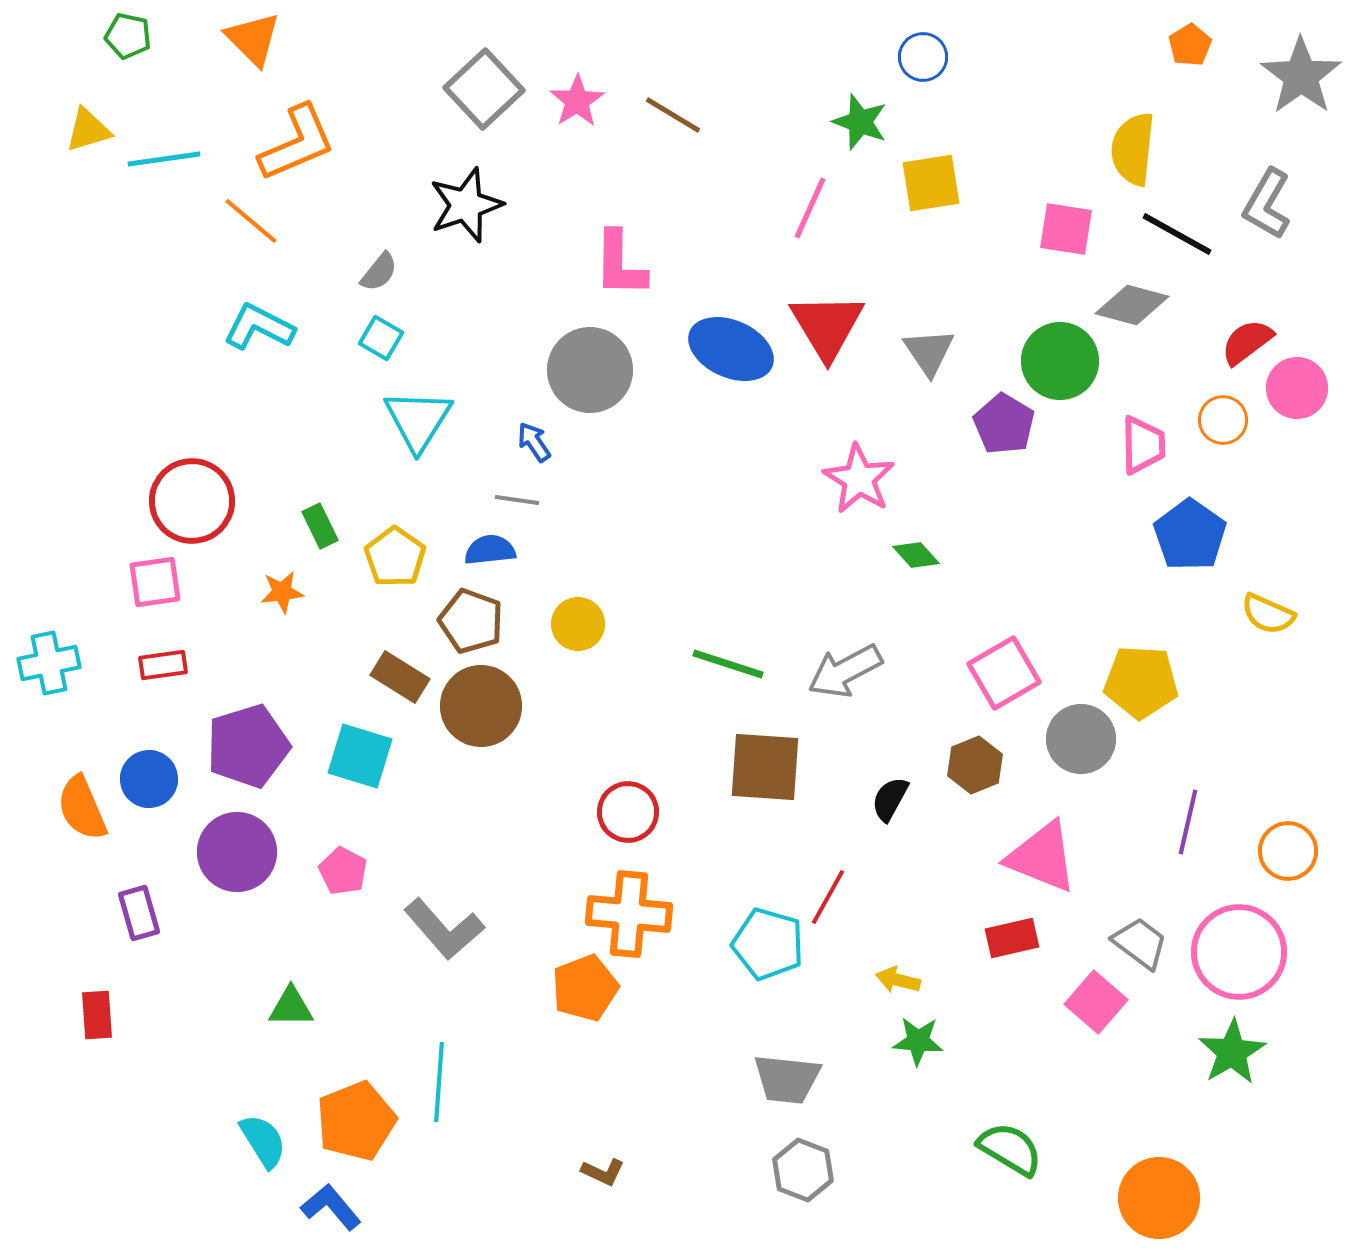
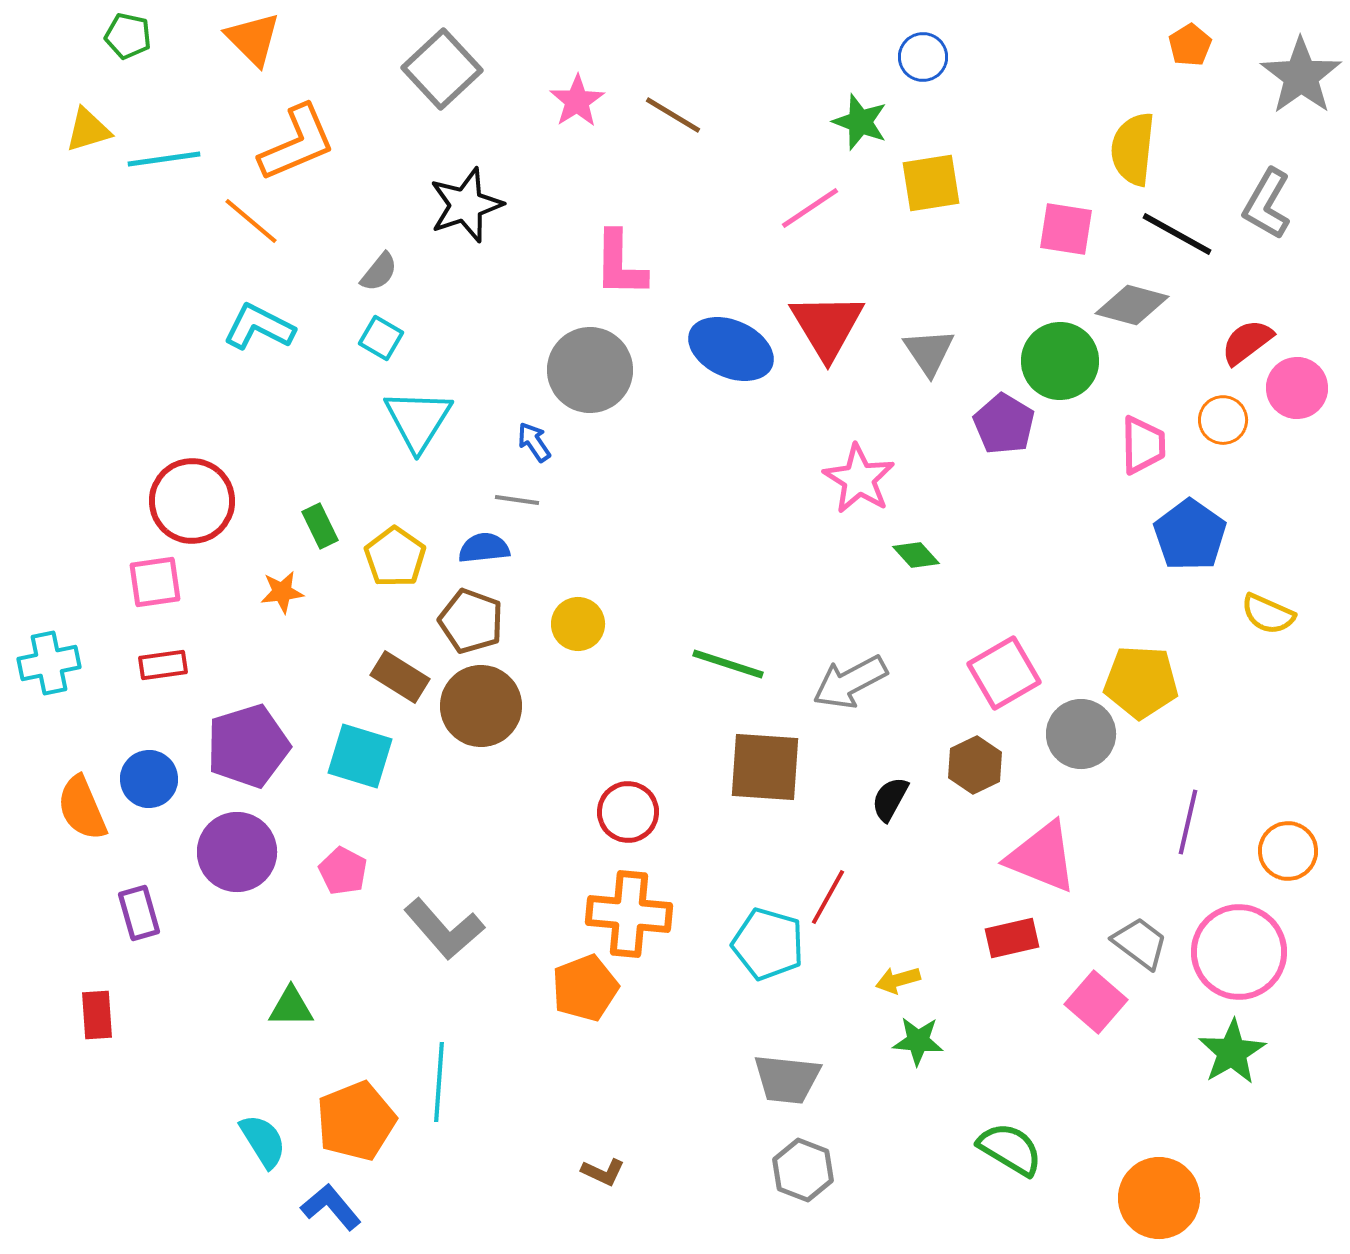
gray square at (484, 89): moved 42 px left, 20 px up
pink line at (810, 208): rotated 32 degrees clockwise
blue semicircle at (490, 550): moved 6 px left, 2 px up
gray arrow at (845, 671): moved 5 px right, 11 px down
gray circle at (1081, 739): moved 5 px up
brown hexagon at (975, 765): rotated 4 degrees counterclockwise
yellow arrow at (898, 980): rotated 30 degrees counterclockwise
